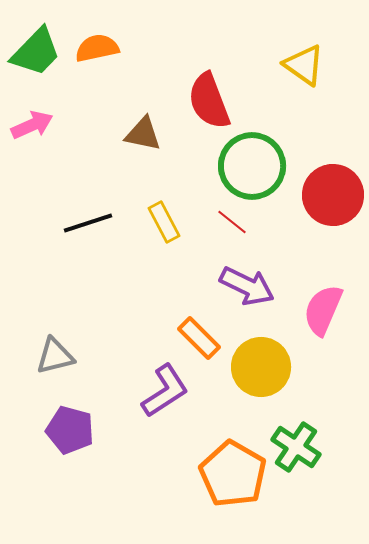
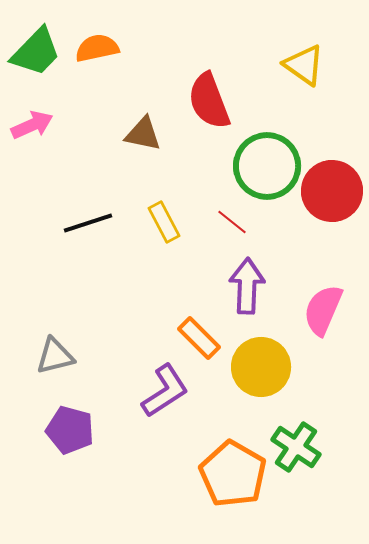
green circle: moved 15 px right
red circle: moved 1 px left, 4 px up
purple arrow: rotated 114 degrees counterclockwise
